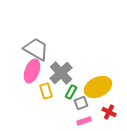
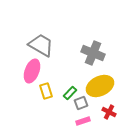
gray trapezoid: moved 5 px right, 4 px up
gray cross: moved 32 px right, 20 px up; rotated 25 degrees counterclockwise
yellow ellipse: moved 2 px right, 1 px up
green rectangle: moved 1 px left, 1 px down; rotated 16 degrees clockwise
pink rectangle: moved 1 px left
